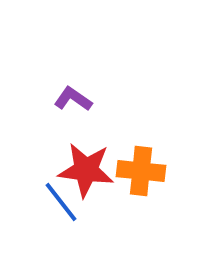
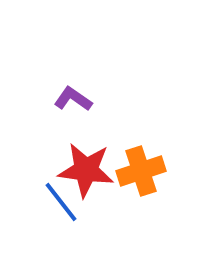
orange cross: rotated 24 degrees counterclockwise
